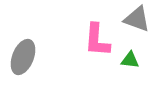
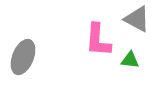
gray triangle: rotated 8 degrees clockwise
pink L-shape: moved 1 px right
